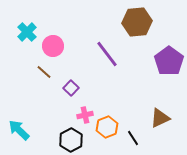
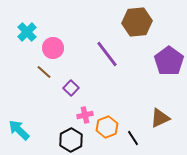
pink circle: moved 2 px down
